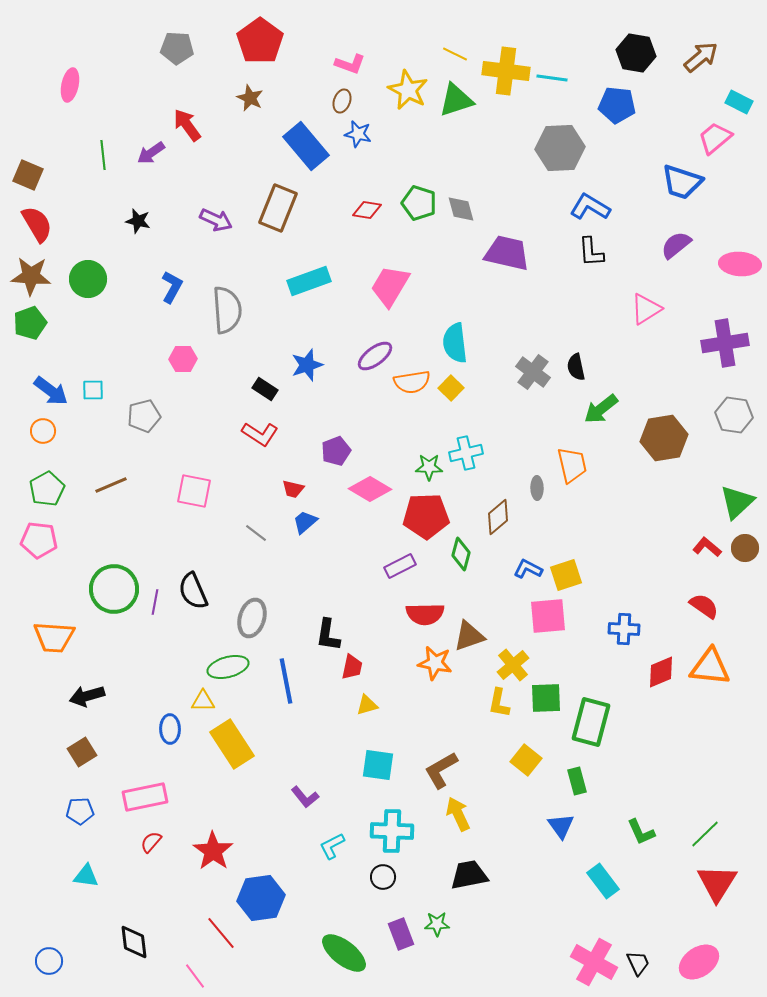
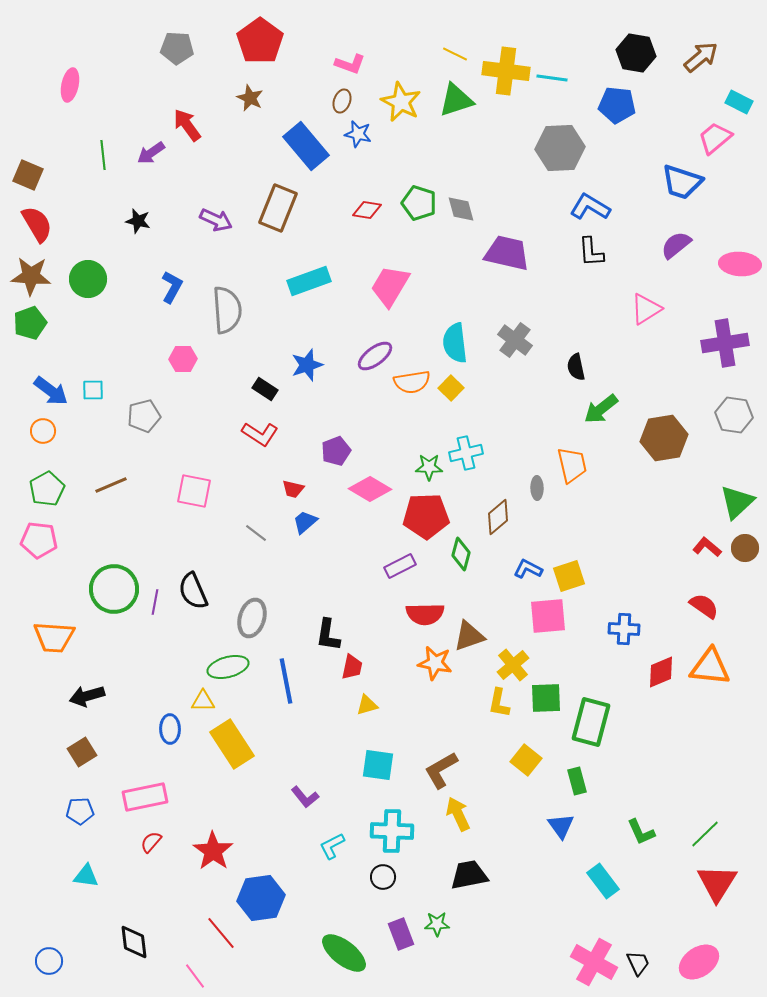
yellow star at (408, 90): moved 7 px left, 12 px down
gray cross at (533, 372): moved 18 px left, 32 px up
yellow square at (566, 575): moved 3 px right, 1 px down
